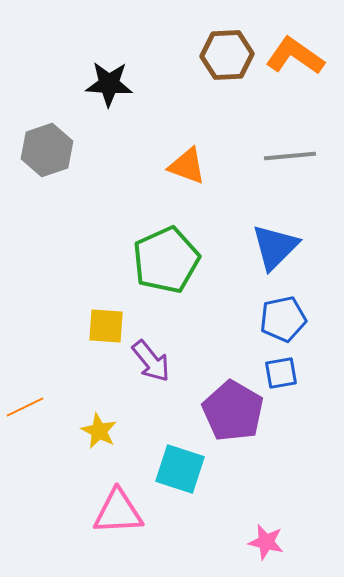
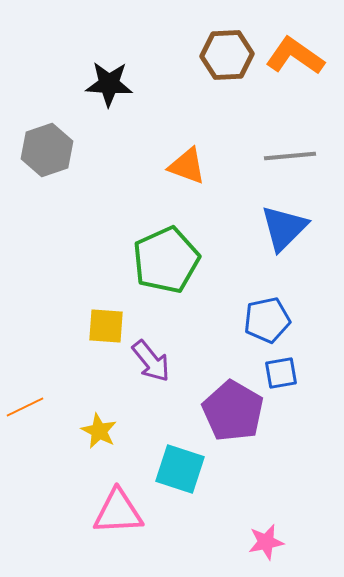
blue triangle: moved 9 px right, 19 px up
blue pentagon: moved 16 px left, 1 px down
pink star: rotated 24 degrees counterclockwise
